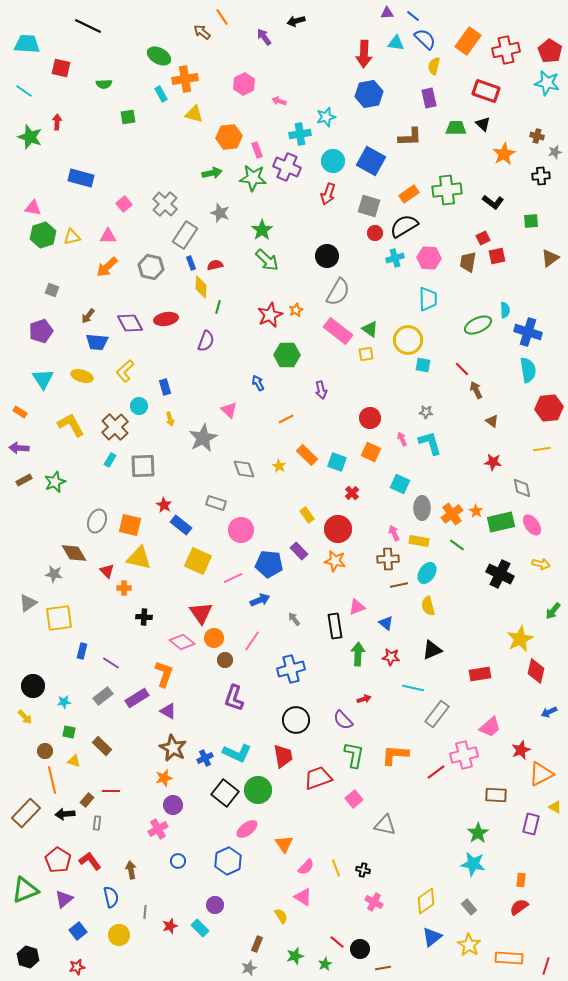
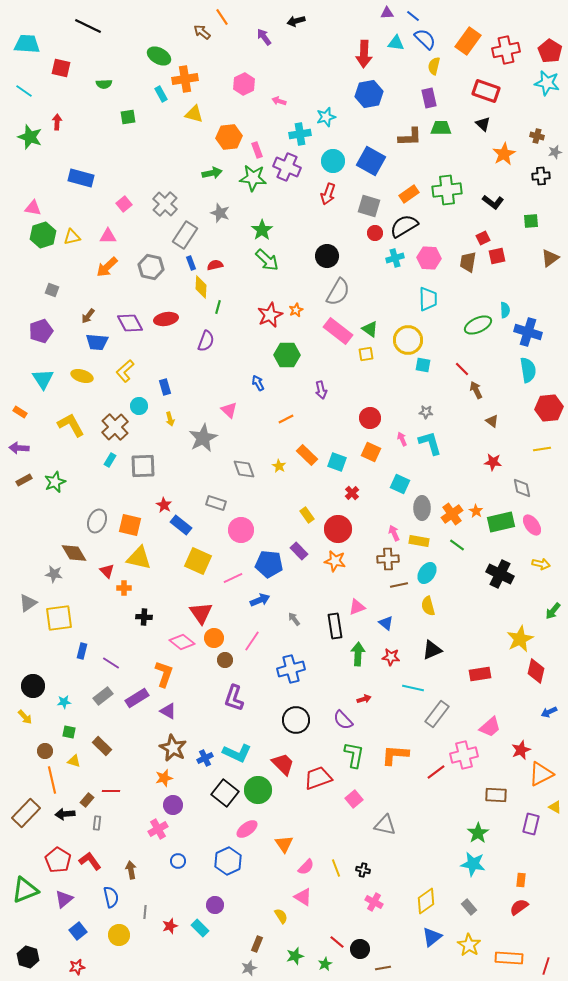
green trapezoid at (456, 128): moved 15 px left
red trapezoid at (283, 756): moved 8 px down; rotated 35 degrees counterclockwise
